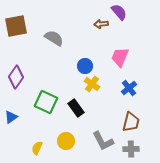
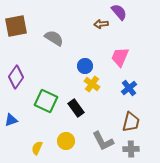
green square: moved 1 px up
blue triangle: moved 3 px down; rotated 16 degrees clockwise
